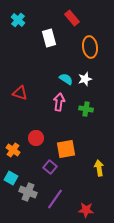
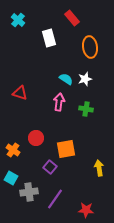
gray cross: moved 1 px right; rotated 30 degrees counterclockwise
